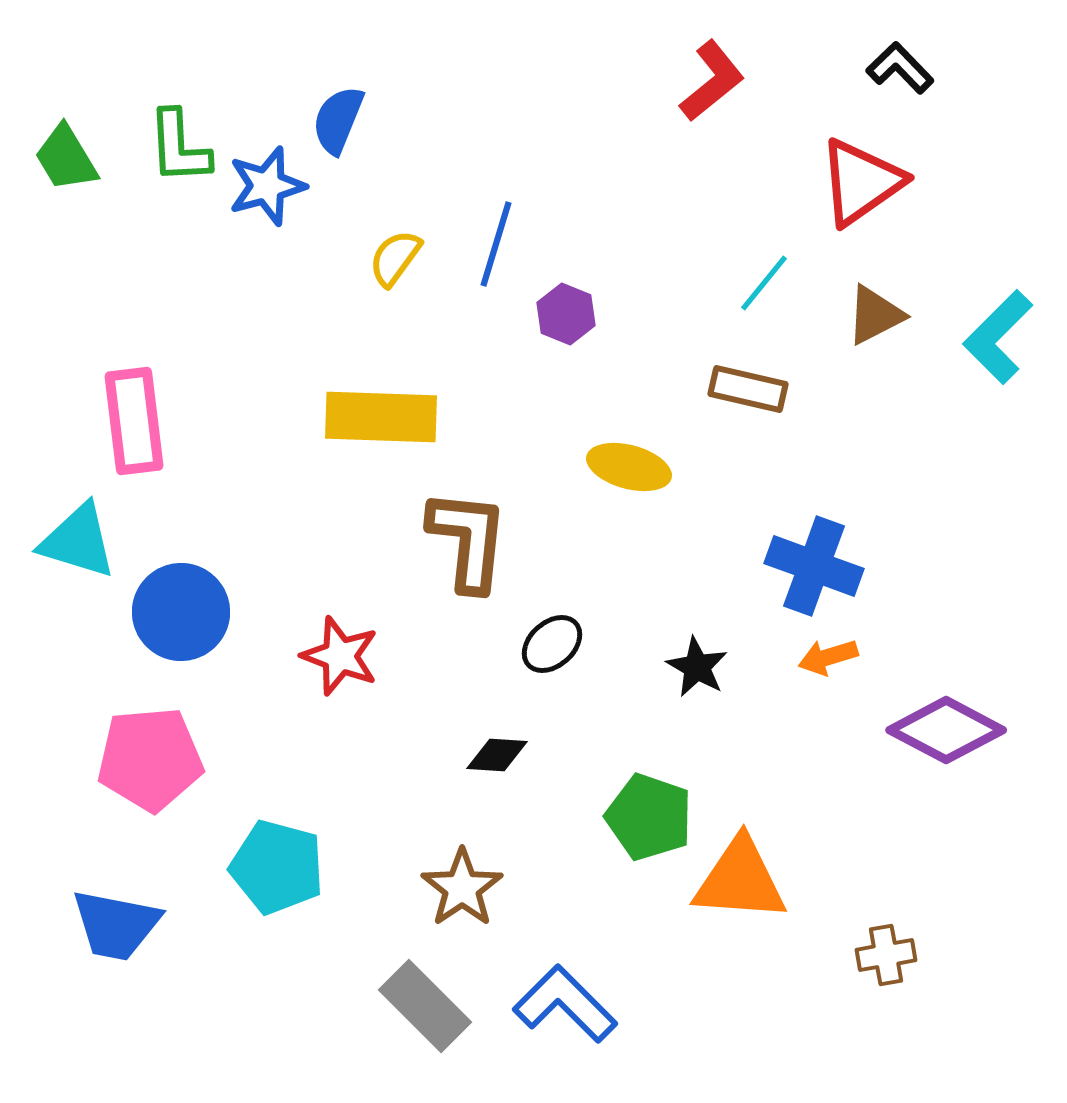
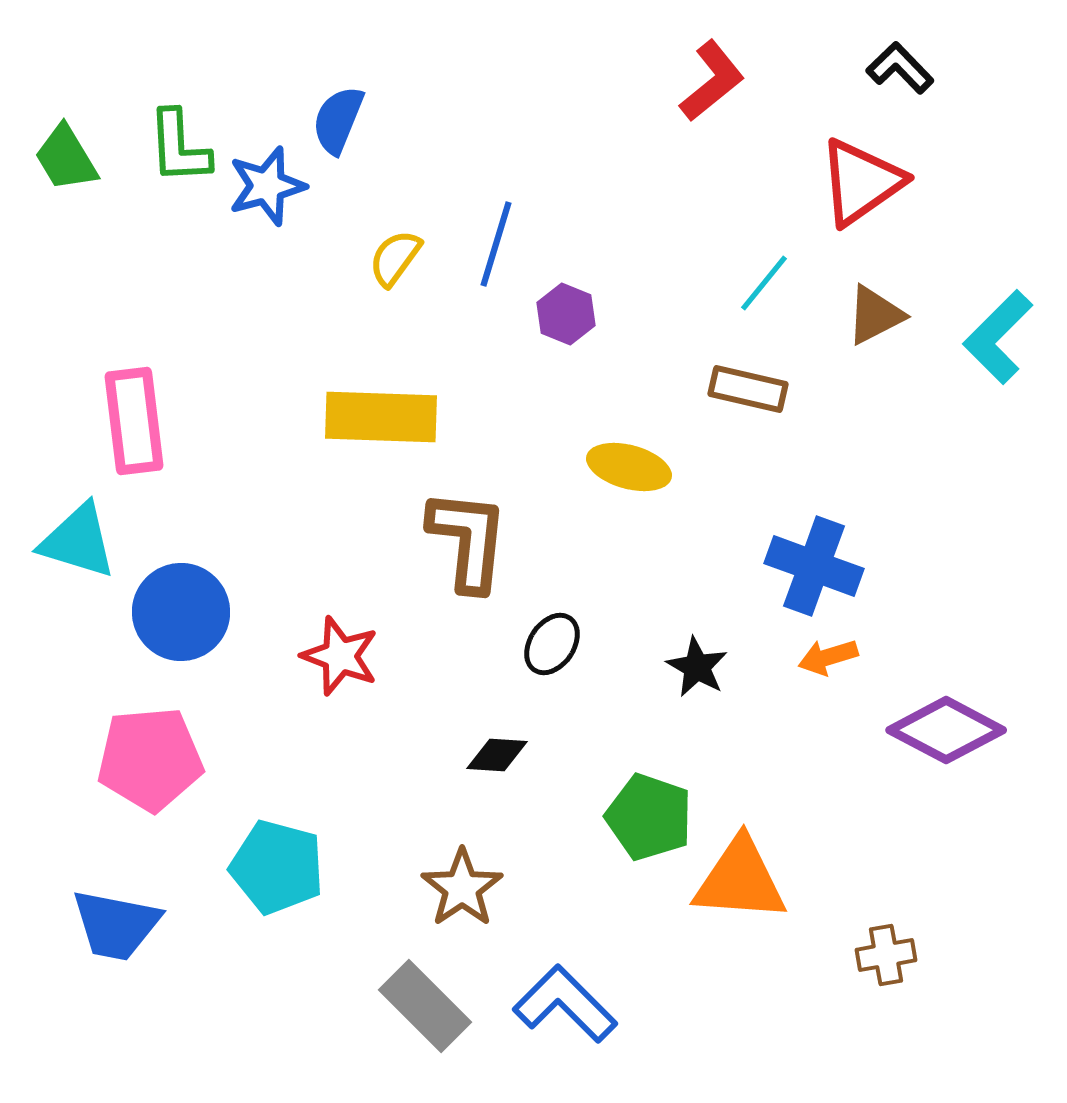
black ellipse: rotated 14 degrees counterclockwise
